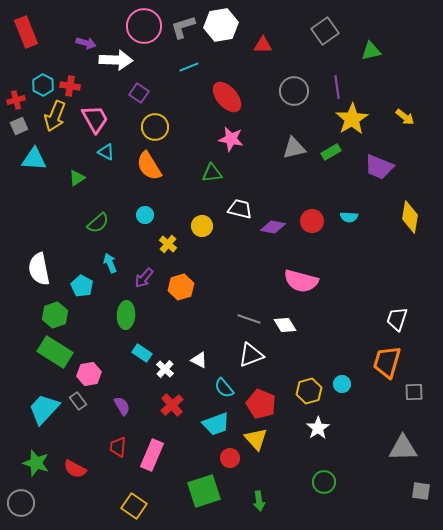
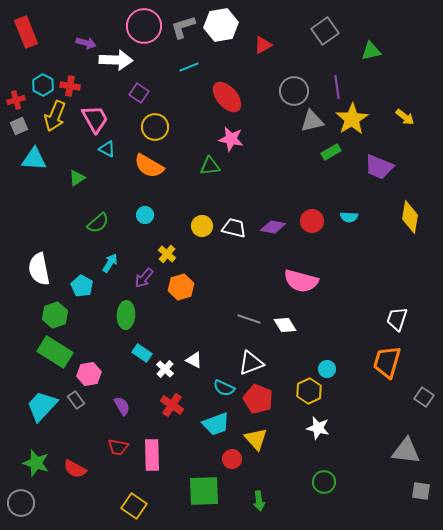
red triangle at (263, 45): rotated 30 degrees counterclockwise
gray triangle at (294, 148): moved 18 px right, 27 px up
cyan triangle at (106, 152): moved 1 px right, 3 px up
orange semicircle at (149, 166): rotated 28 degrees counterclockwise
green triangle at (212, 173): moved 2 px left, 7 px up
white trapezoid at (240, 209): moved 6 px left, 19 px down
yellow cross at (168, 244): moved 1 px left, 10 px down
cyan arrow at (110, 263): rotated 54 degrees clockwise
white triangle at (251, 355): moved 8 px down
white triangle at (199, 360): moved 5 px left
cyan circle at (342, 384): moved 15 px left, 15 px up
cyan semicircle at (224, 388): rotated 25 degrees counterclockwise
yellow hexagon at (309, 391): rotated 10 degrees counterclockwise
gray square at (414, 392): moved 10 px right, 5 px down; rotated 36 degrees clockwise
gray rectangle at (78, 401): moved 2 px left, 1 px up
red pentagon at (261, 404): moved 3 px left, 5 px up
red cross at (172, 405): rotated 15 degrees counterclockwise
cyan trapezoid at (44, 409): moved 2 px left, 3 px up
white star at (318, 428): rotated 25 degrees counterclockwise
red trapezoid at (118, 447): rotated 85 degrees counterclockwise
gray triangle at (403, 448): moved 3 px right, 3 px down; rotated 8 degrees clockwise
pink rectangle at (152, 455): rotated 24 degrees counterclockwise
red circle at (230, 458): moved 2 px right, 1 px down
green square at (204, 491): rotated 16 degrees clockwise
